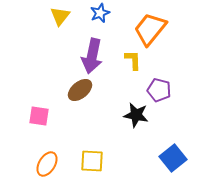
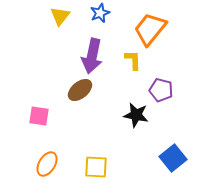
purple pentagon: moved 2 px right
yellow square: moved 4 px right, 6 px down
